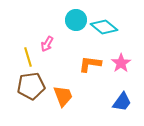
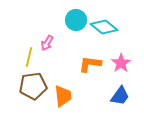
pink arrow: moved 1 px up
yellow line: moved 1 px right; rotated 30 degrees clockwise
brown pentagon: moved 2 px right
orange trapezoid: rotated 15 degrees clockwise
blue trapezoid: moved 2 px left, 6 px up
